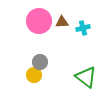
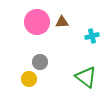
pink circle: moved 2 px left, 1 px down
cyan cross: moved 9 px right, 8 px down
yellow circle: moved 5 px left, 4 px down
